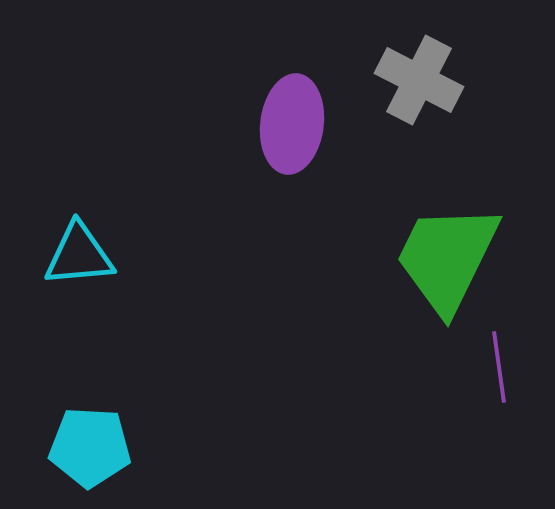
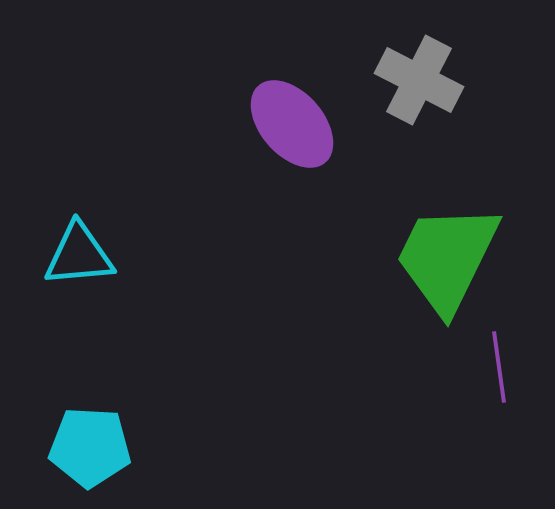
purple ellipse: rotated 48 degrees counterclockwise
